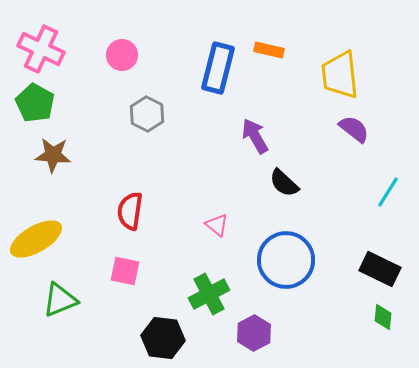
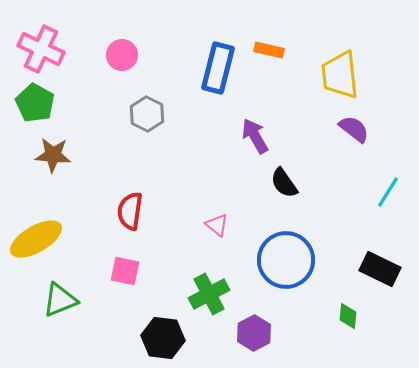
black semicircle: rotated 12 degrees clockwise
green diamond: moved 35 px left, 1 px up
